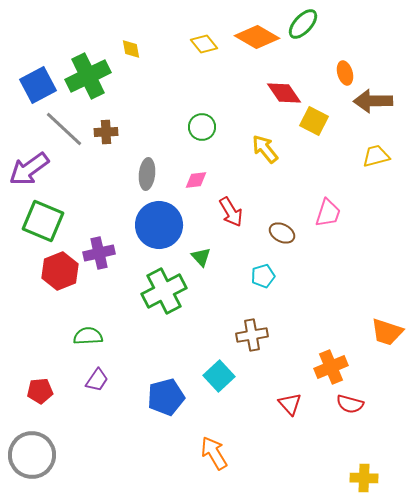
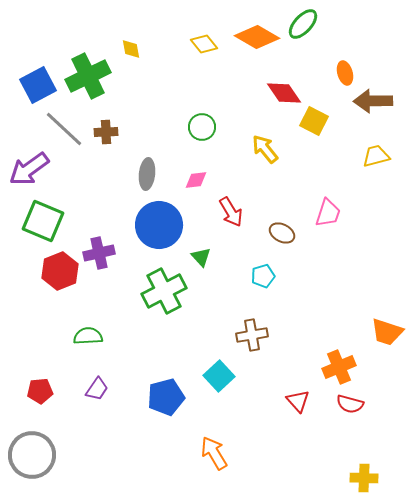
orange cross at (331, 367): moved 8 px right
purple trapezoid at (97, 380): moved 9 px down
red triangle at (290, 404): moved 8 px right, 3 px up
